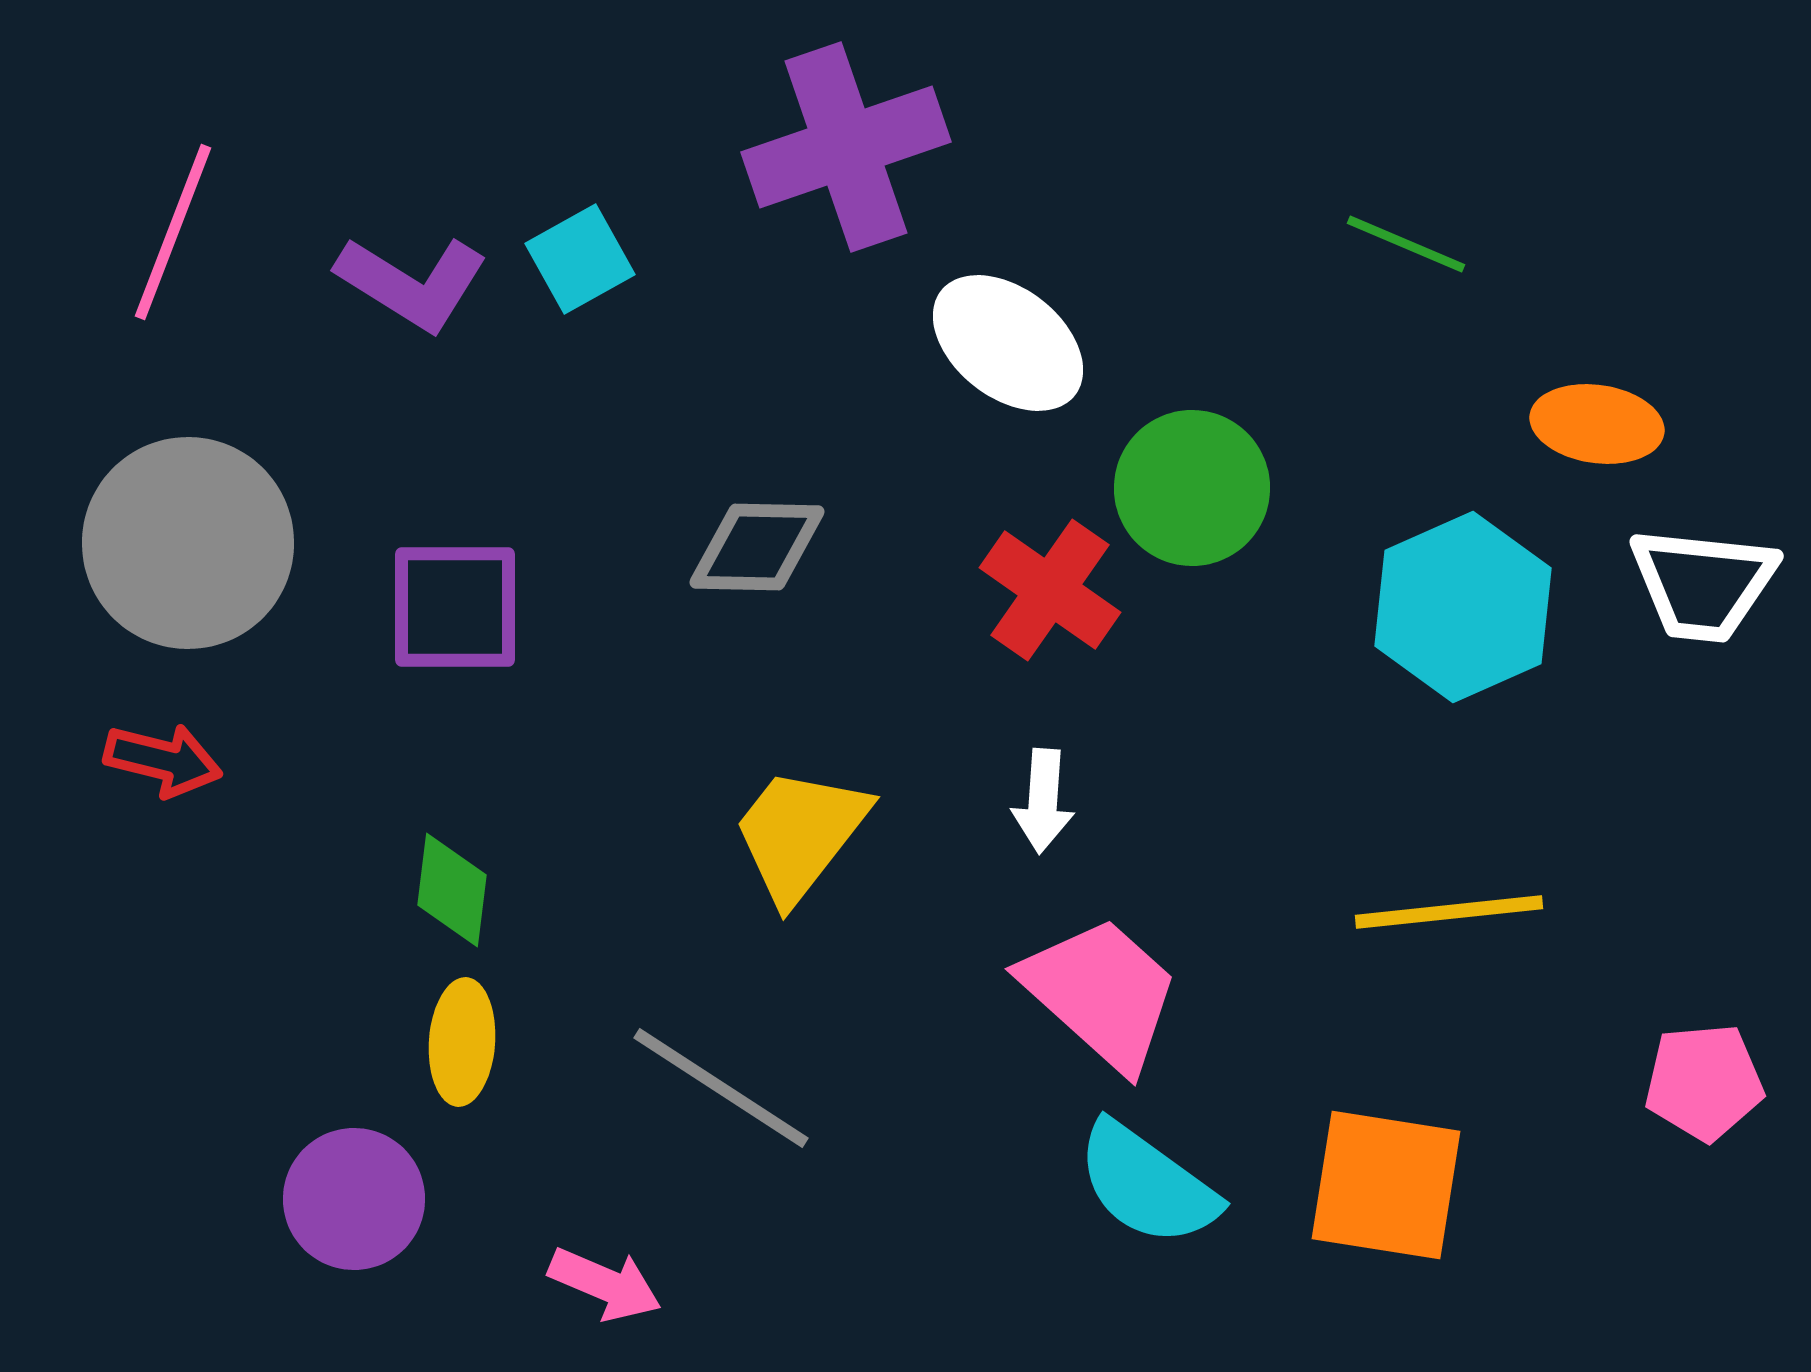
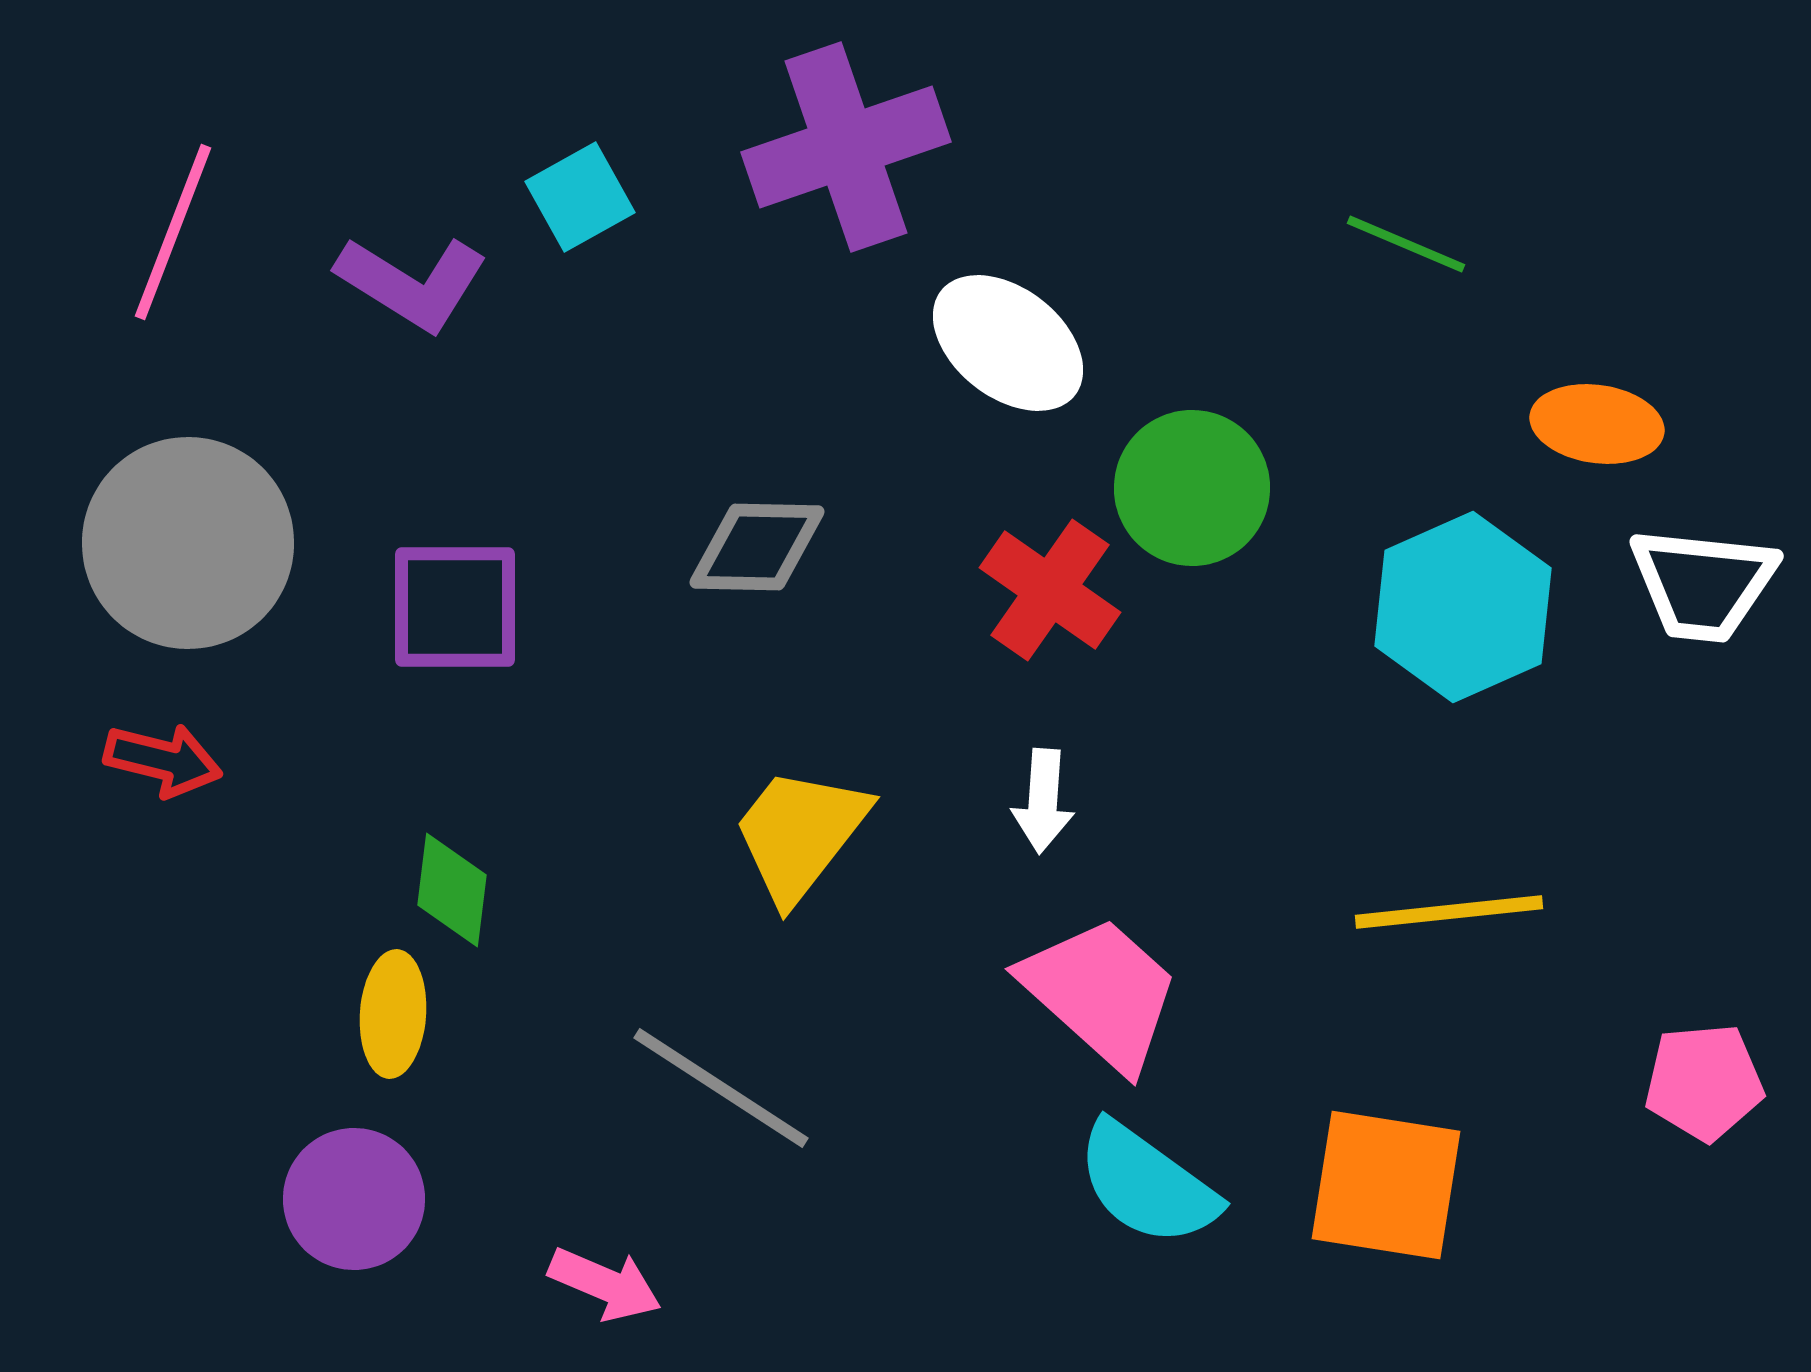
cyan square: moved 62 px up
yellow ellipse: moved 69 px left, 28 px up
